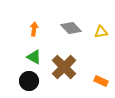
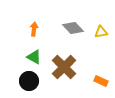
gray diamond: moved 2 px right
